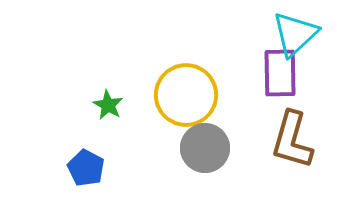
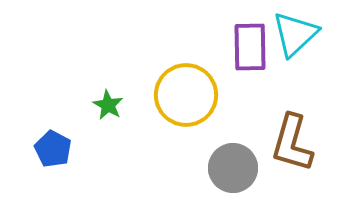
purple rectangle: moved 30 px left, 26 px up
brown L-shape: moved 3 px down
gray circle: moved 28 px right, 20 px down
blue pentagon: moved 33 px left, 19 px up
